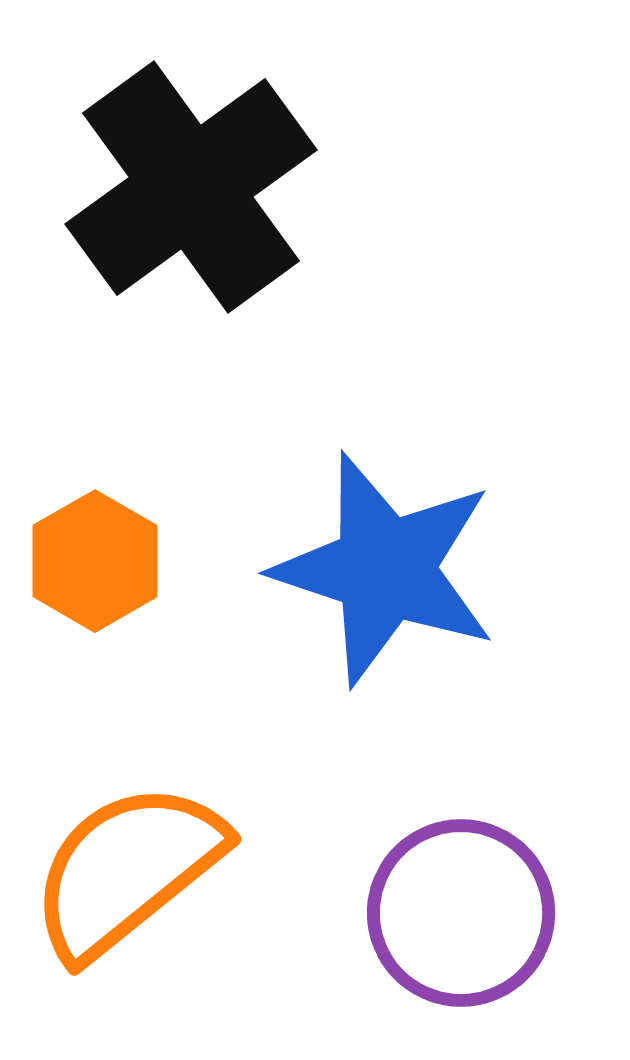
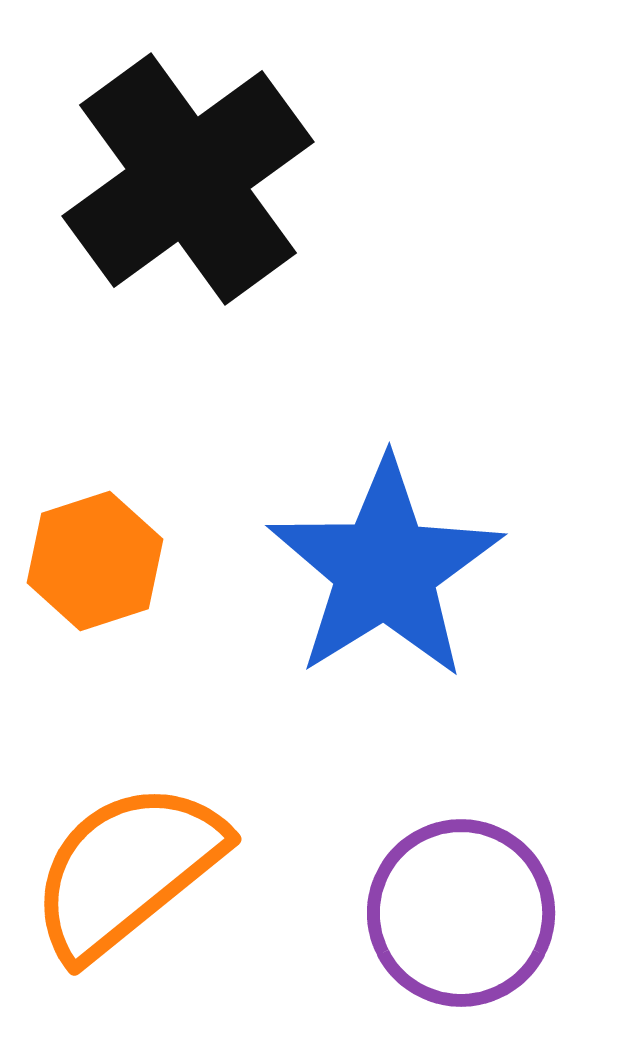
black cross: moved 3 px left, 8 px up
orange hexagon: rotated 12 degrees clockwise
blue star: rotated 22 degrees clockwise
